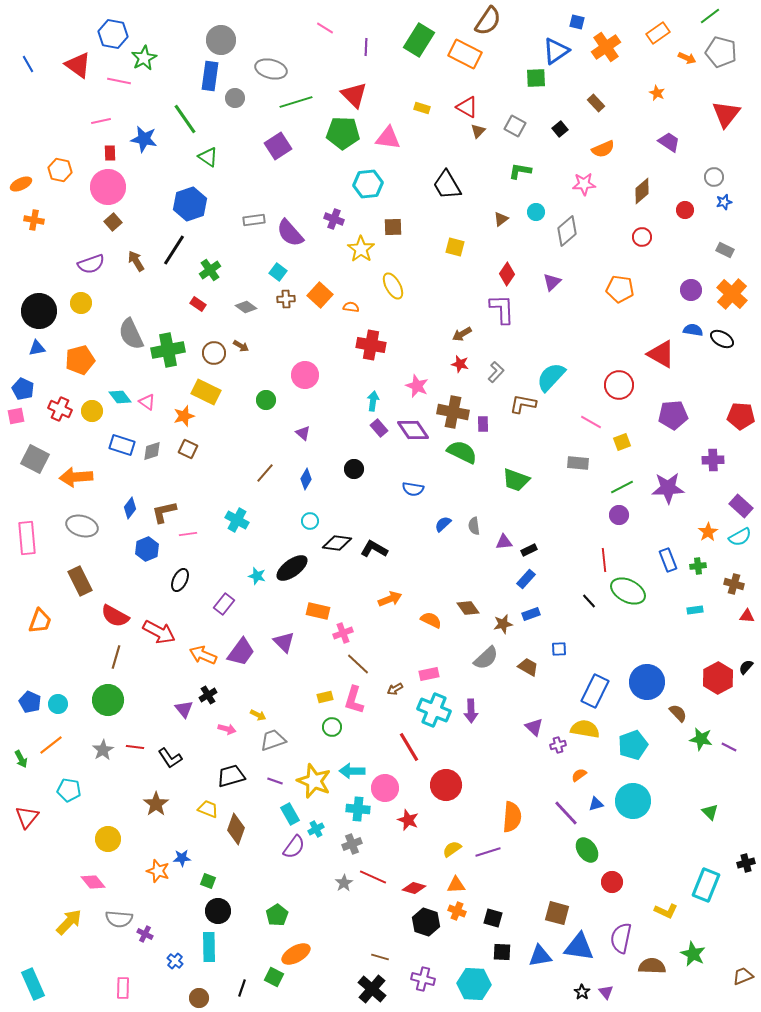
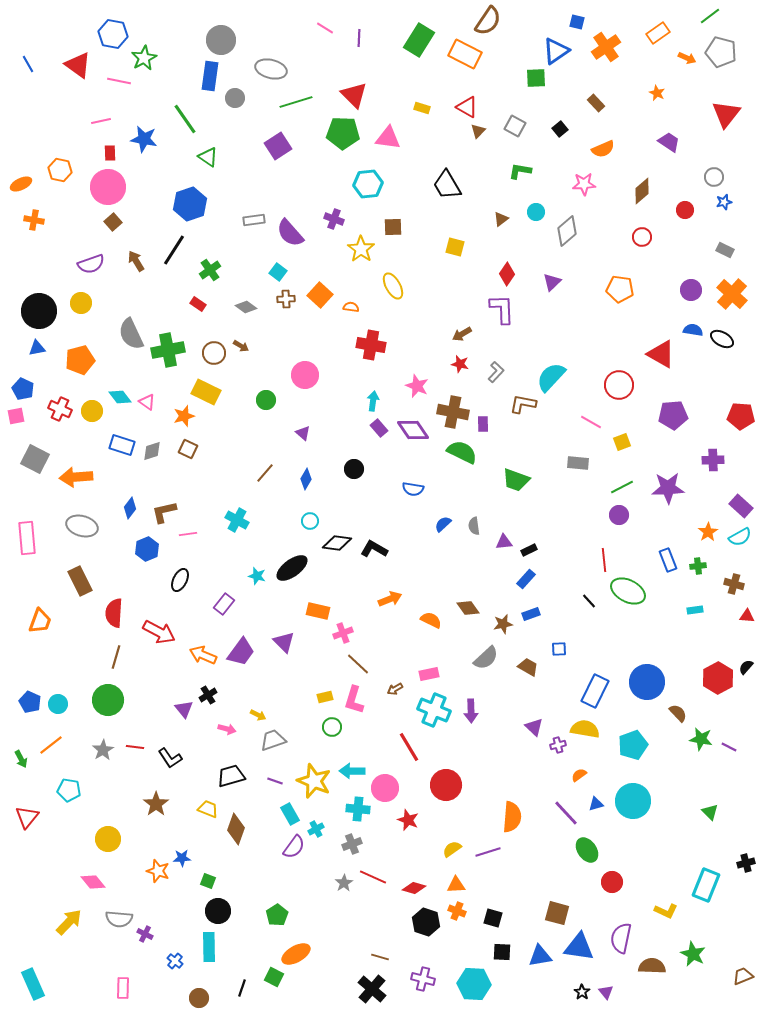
purple line at (366, 47): moved 7 px left, 9 px up
red semicircle at (115, 616): moved 1 px left, 3 px up; rotated 64 degrees clockwise
